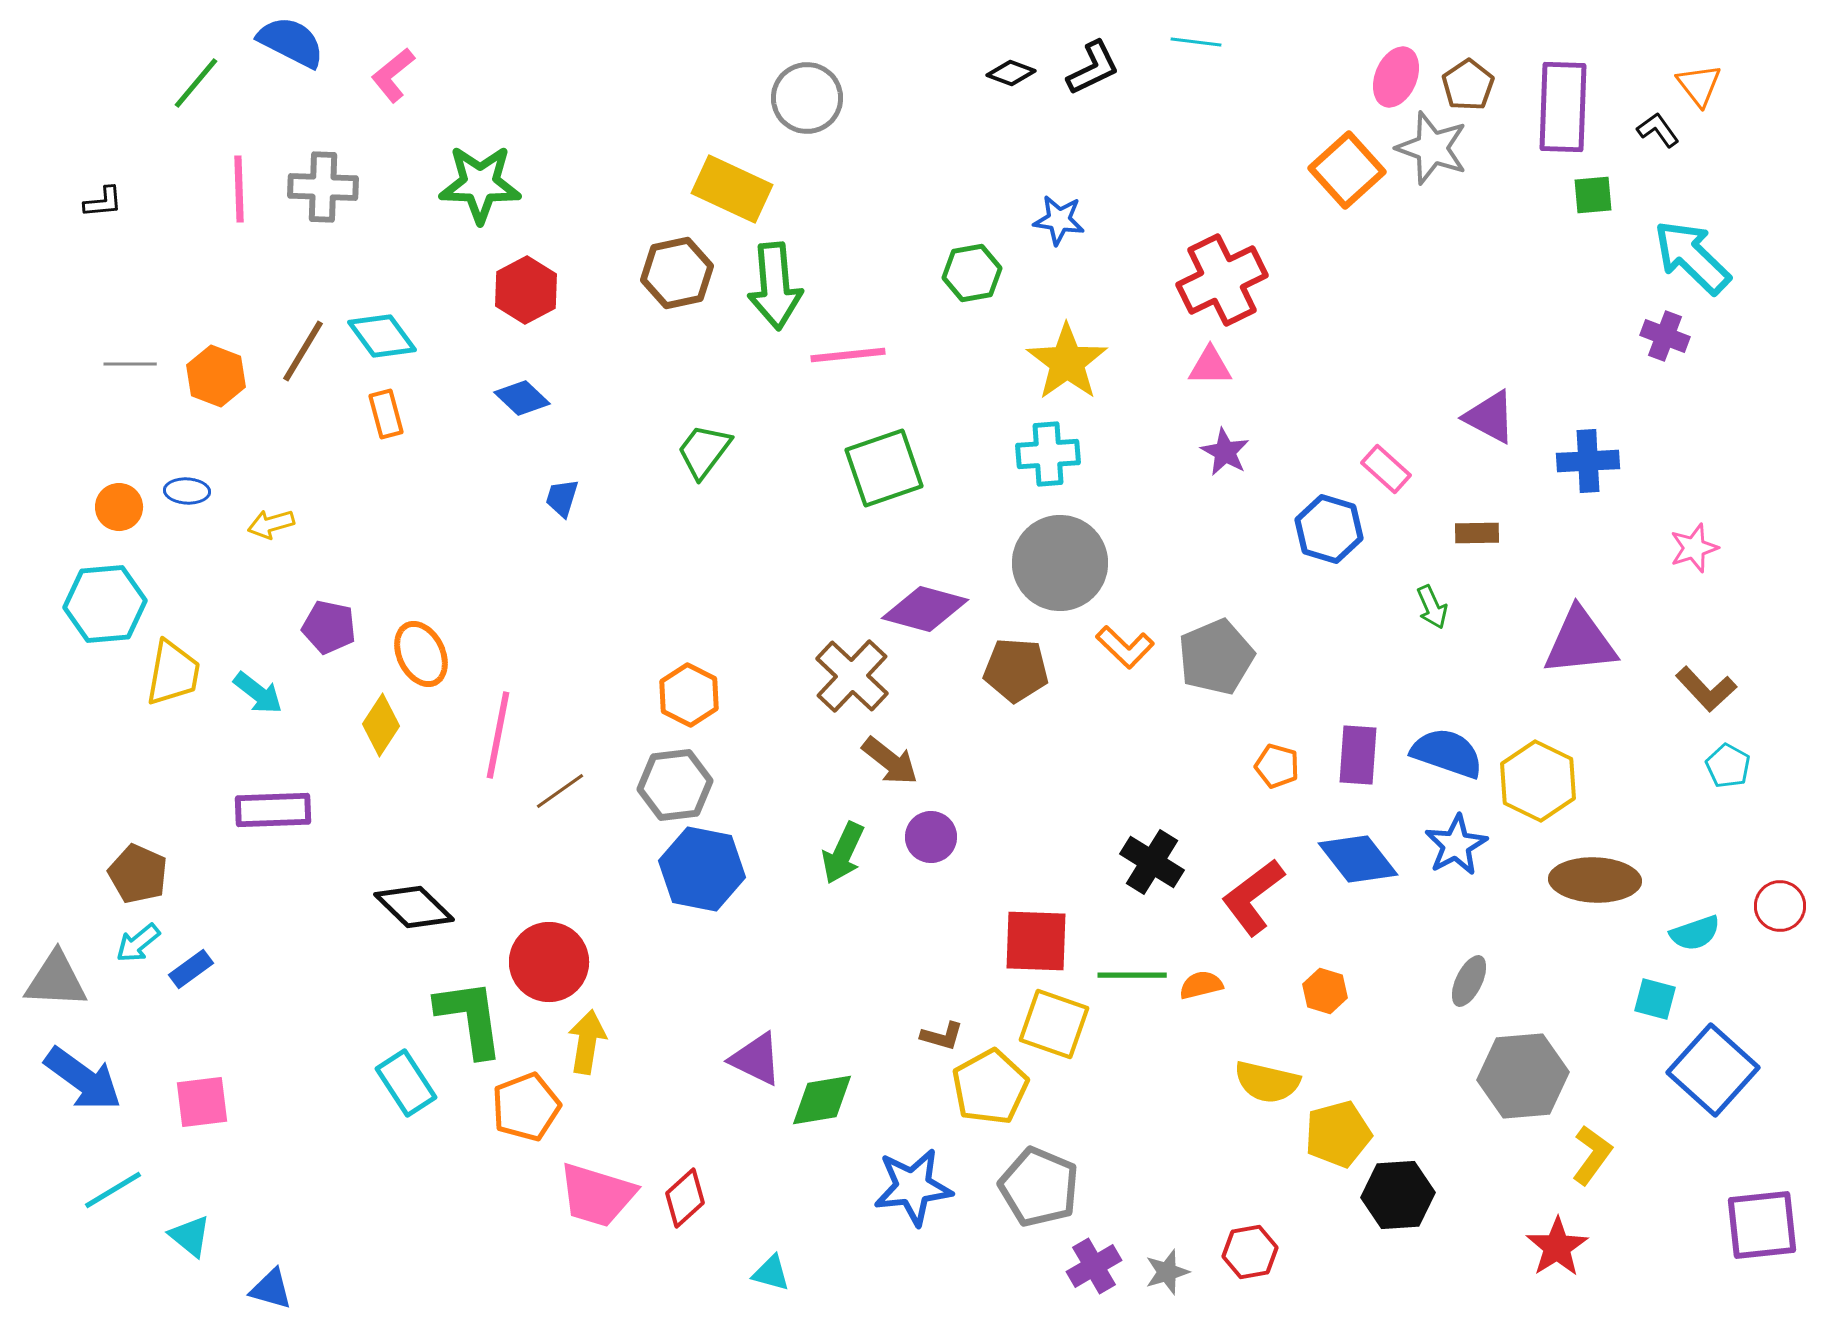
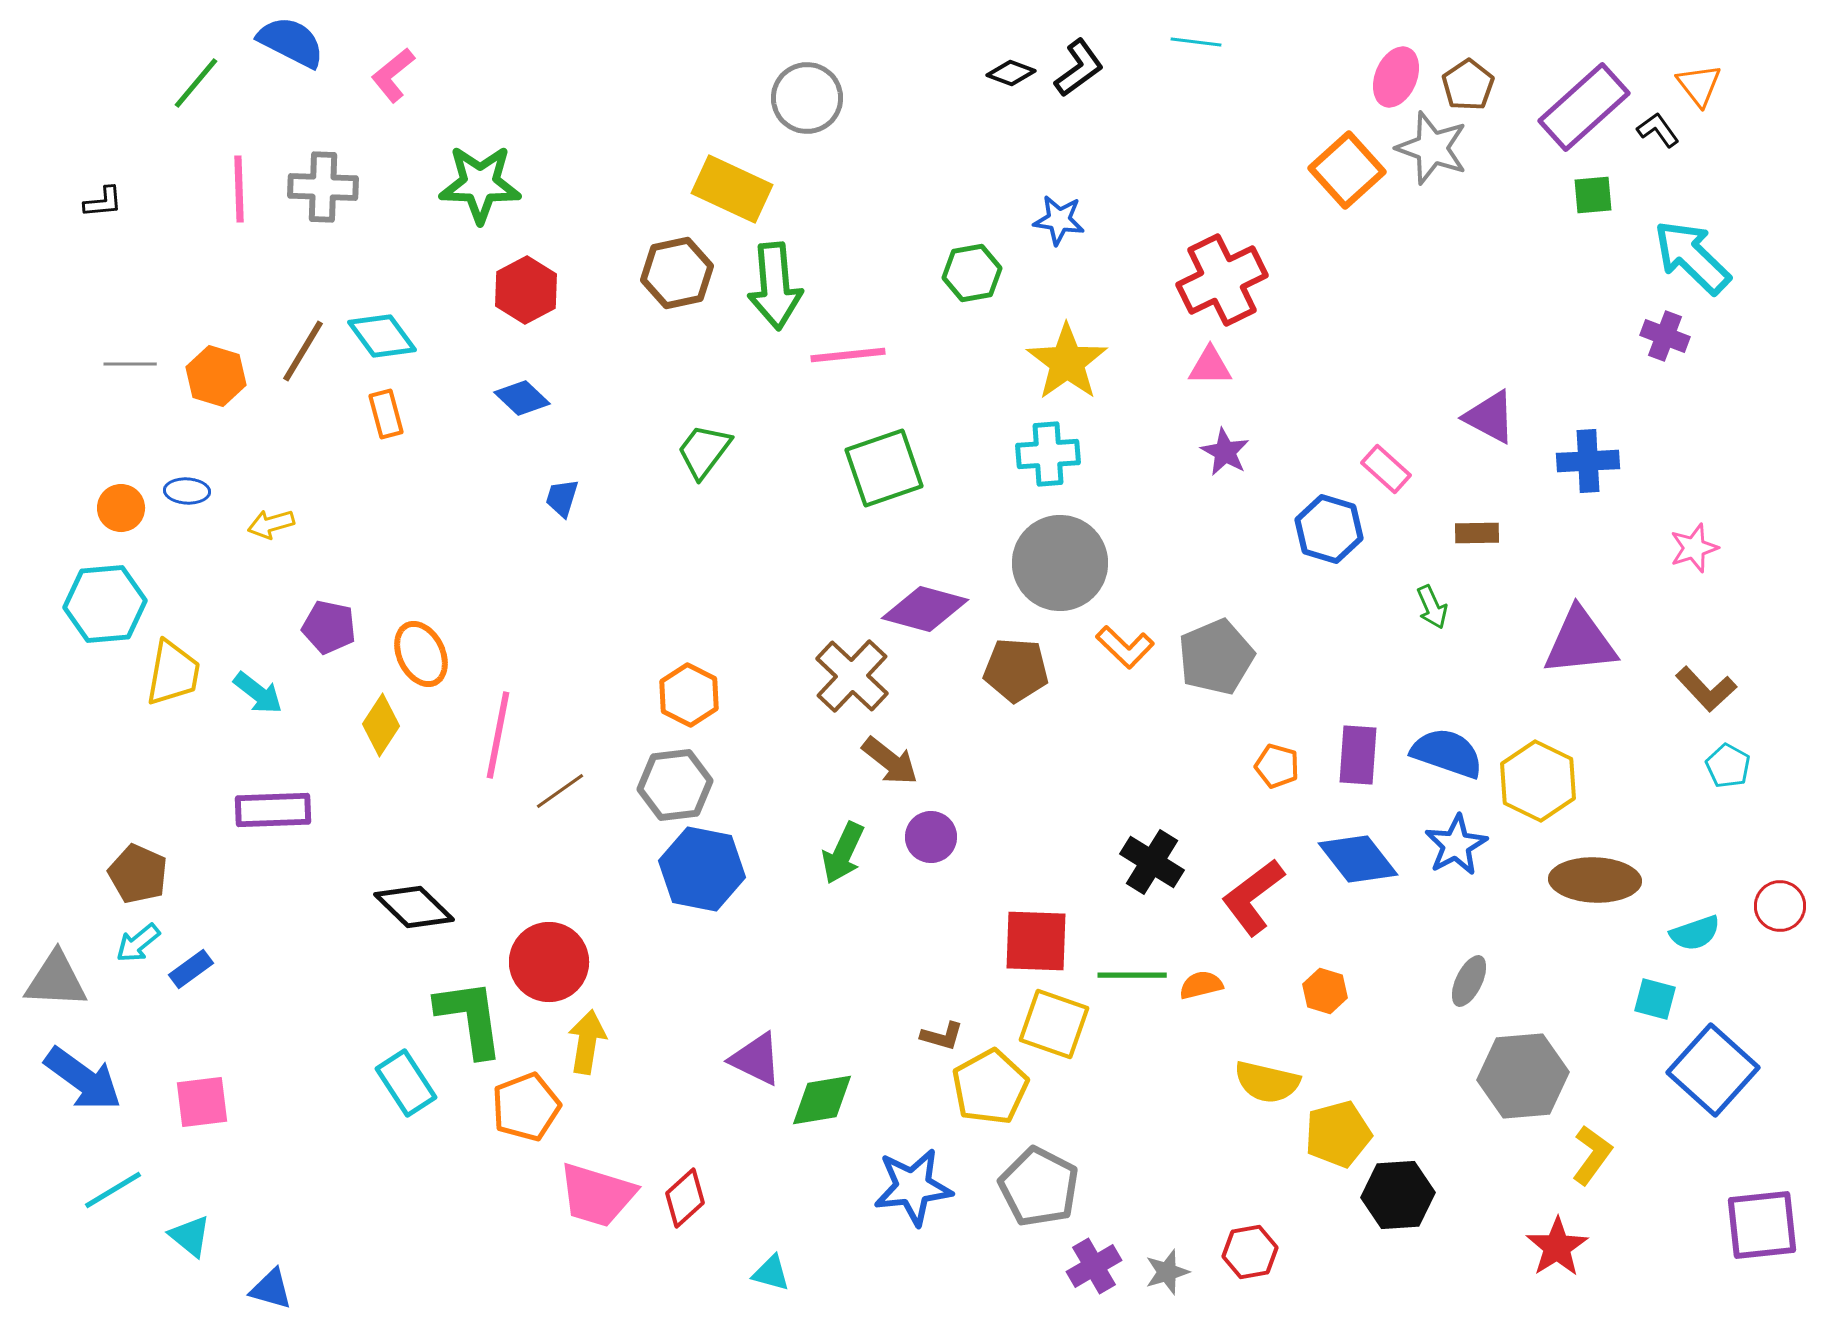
black L-shape at (1093, 68): moved 14 px left; rotated 10 degrees counterclockwise
purple rectangle at (1563, 107): moved 21 px right; rotated 46 degrees clockwise
orange hexagon at (216, 376): rotated 4 degrees counterclockwise
orange circle at (119, 507): moved 2 px right, 1 px down
gray pentagon at (1039, 1187): rotated 4 degrees clockwise
